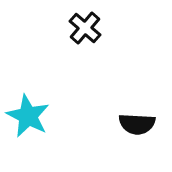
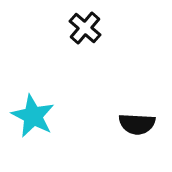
cyan star: moved 5 px right
